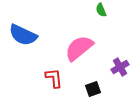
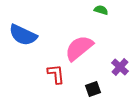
green semicircle: rotated 128 degrees clockwise
purple cross: rotated 18 degrees counterclockwise
red L-shape: moved 2 px right, 4 px up
